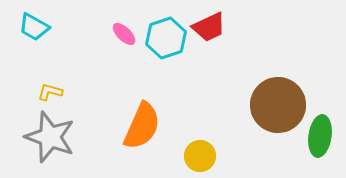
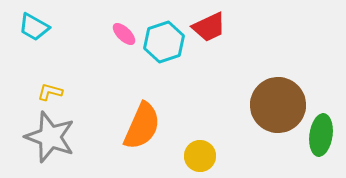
cyan hexagon: moved 2 px left, 4 px down
green ellipse: moved 1 px right, 1 px up
